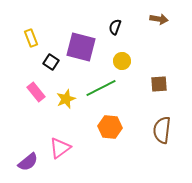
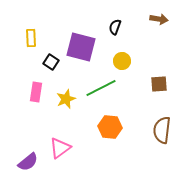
yellow rectangle: rotated 18 degrees clockwise
pink rectangle: rotated 48 degrees clockwise
